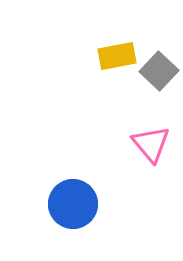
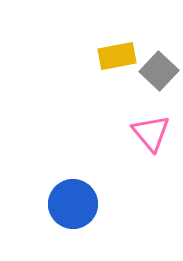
pink triangle: moved 11 px up
